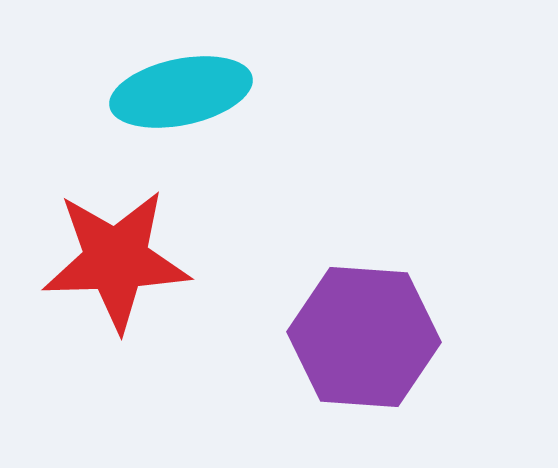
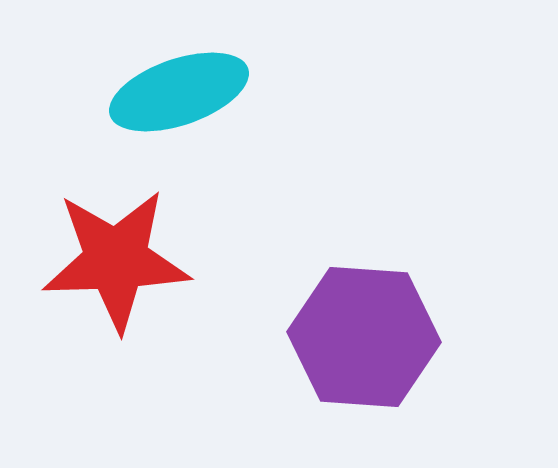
cyan ellipse: moved 2 px left; rotated 7 degrees counterclockwise
